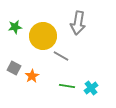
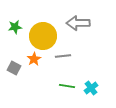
gray arrow: rotated 80 degrees clockwise
gray line: moved 2 px right; rotated 35 degrees counterclockwise
orange star: moved 2 px right, 17 px up
